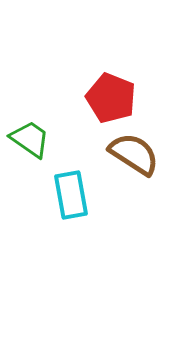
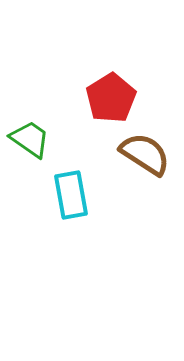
red pentagon: rotated 18 degrees clockwise
brown semicircle: moved 11 px right
